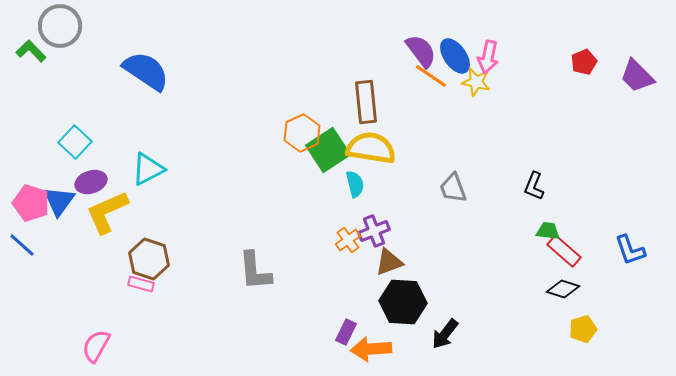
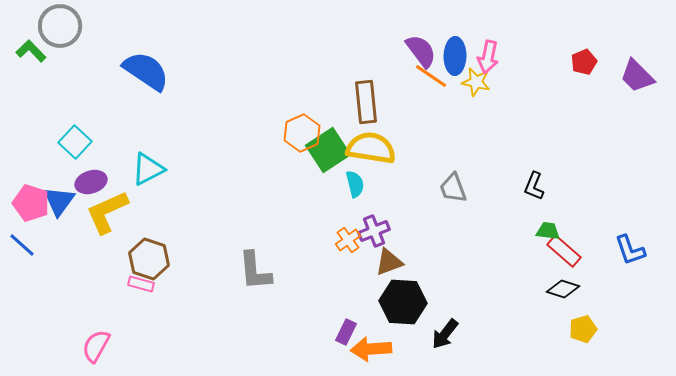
blue ellipse: rotated 36 degrees clockwise
